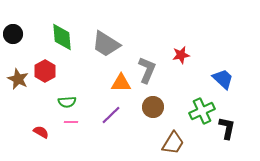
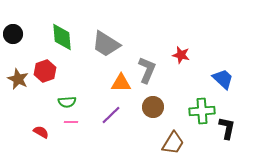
red star: rotated 24 degrees clockwise
red hexagon: rotated 10 degrees clockwise
green cross: rotated 20 degrees clockwise
